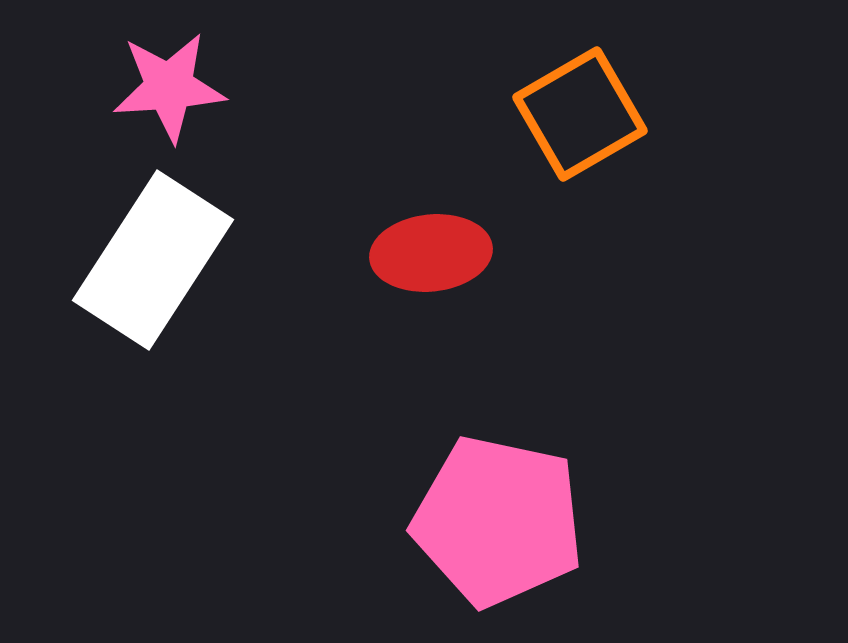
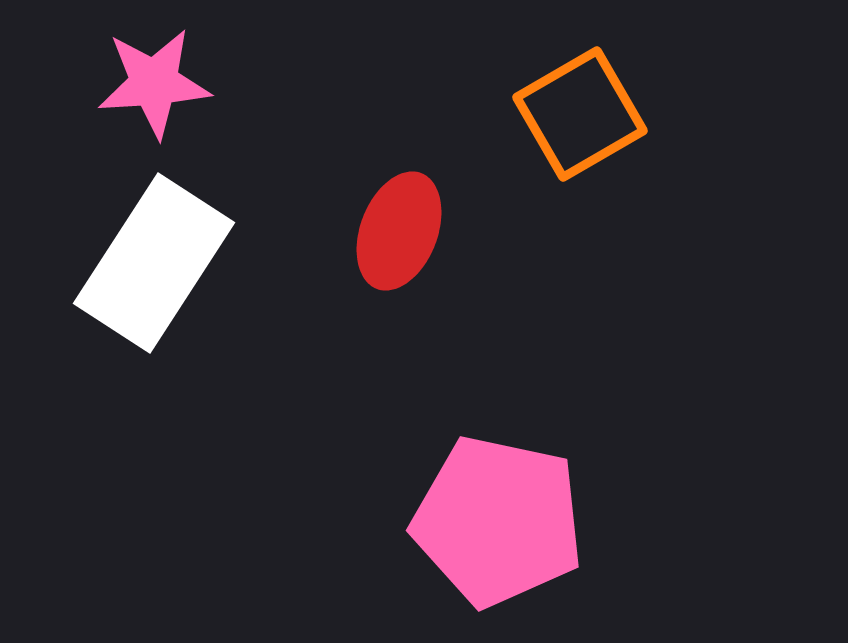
pink star: moved 15 px left, 4 px up
red ellipse: moved 32 px left, 22 px up; rotated 63 degrees counterclockwise
white rectangle: moved 1 px right, 3 px down
